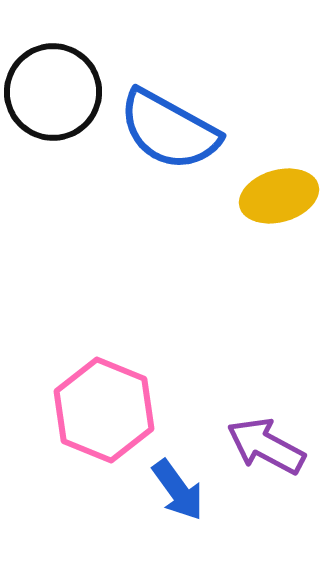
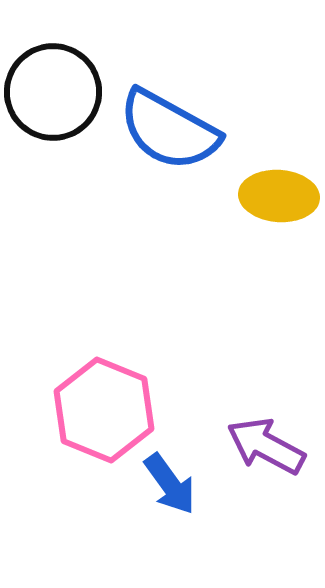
yellow ellipse: rotated 20 degrees clockwise
blue arrow: moved 8 px left, 6 px up
